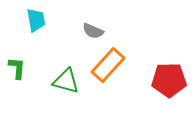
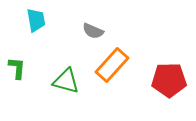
orange rectangle: moved 4 px right
